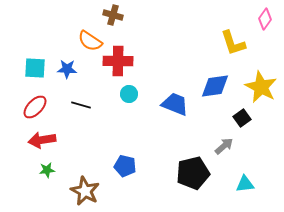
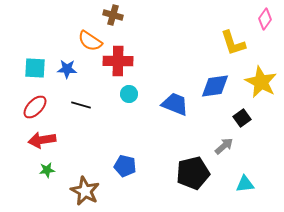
yellow star: moved 5 px up
